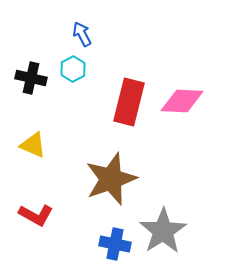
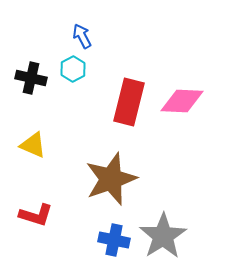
blue arrow: moved 2 px down
red L-shape: rotated 12 degrees counterclockwise
gray star: moved 5 px down
blue cross: moved 1 px left, 4 px up
